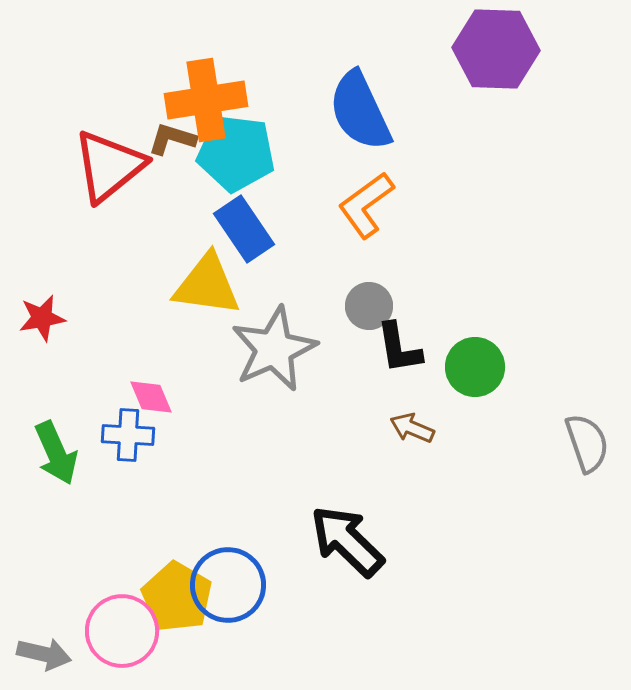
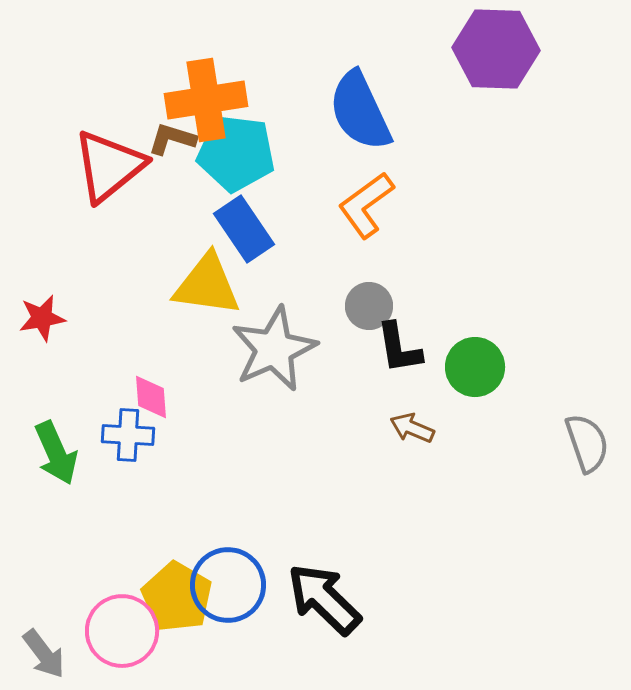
pink diamond: rotated 18 degrees clockwise
black arrow: moved 23 px left, 58 px down
gray arrow: rotated 40 degrees clockwise
